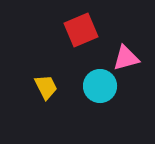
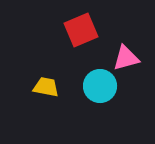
yellow trapezoid: rotated 52 degrees counterclockwise
